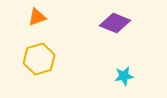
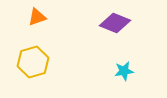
yellow hexagon: moved 6 px left, 3 px down
cyan star: moved 5 px up
